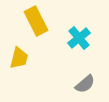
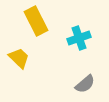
cyan cross: rotated 20 degrees clockwise
yellow trapezoid: rotated 60 degrees counterclockwise
